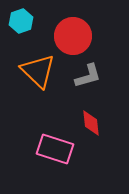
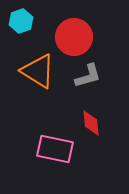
red circle: moved 1 px right, 1 px down
orange triangle: rotated 12 degrees counterclockwise
pink rectangle: rotated 6 degrees counterclockwise
